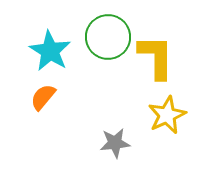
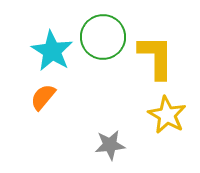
green circle: moved 5 px left
cyan star: moved 2 px right
yellow star: rotated 18 degrees counterclockwise
gray star: moved 5 px left, 2 px down
